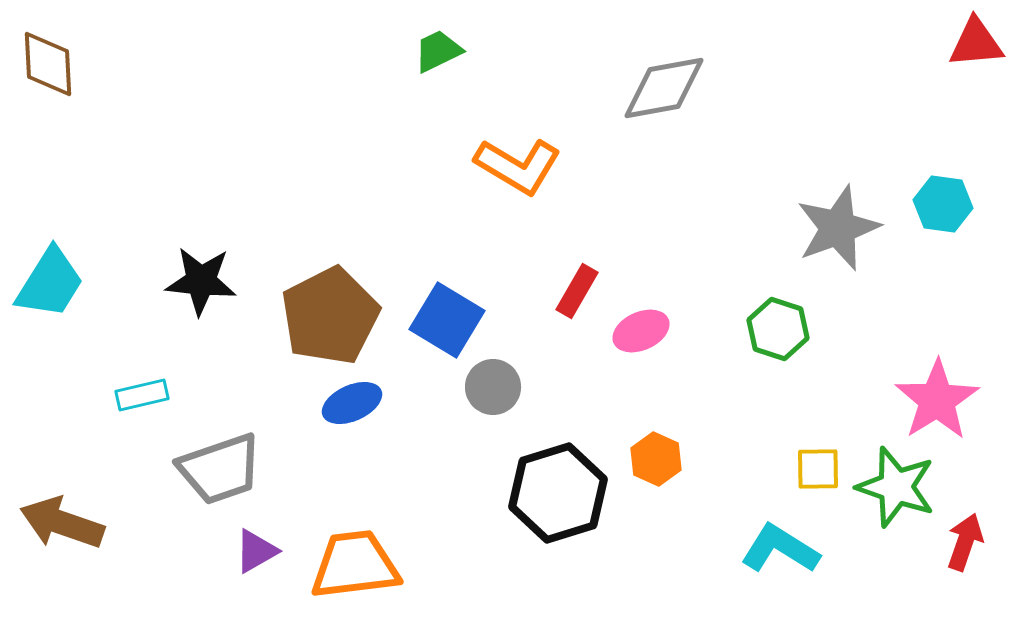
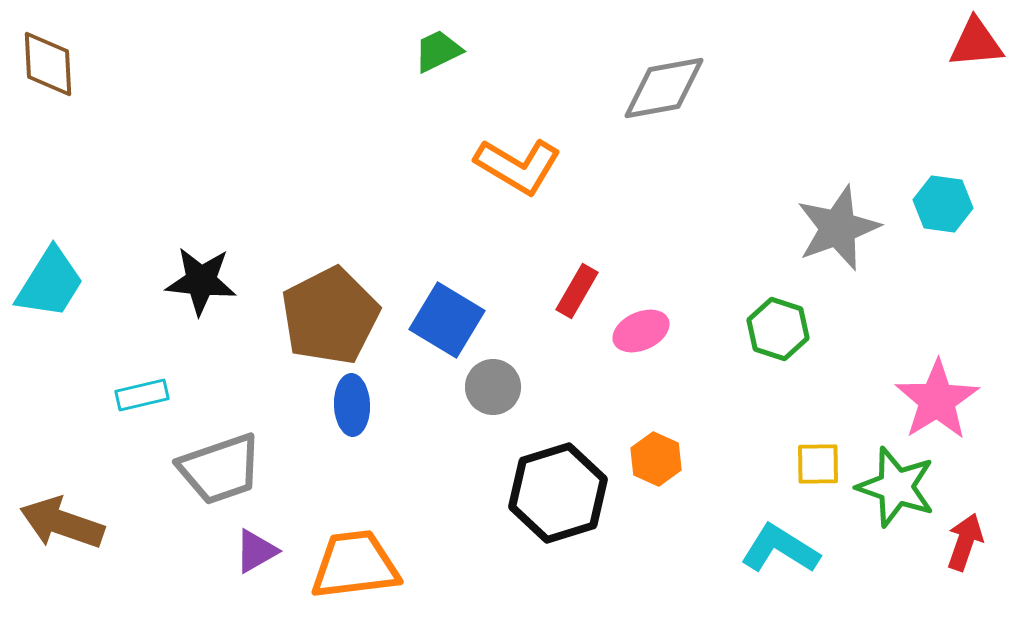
blue ellipse: moved 2 px down; rotated 68 degrees counterclockwise
yellow square: moved 5 px up
